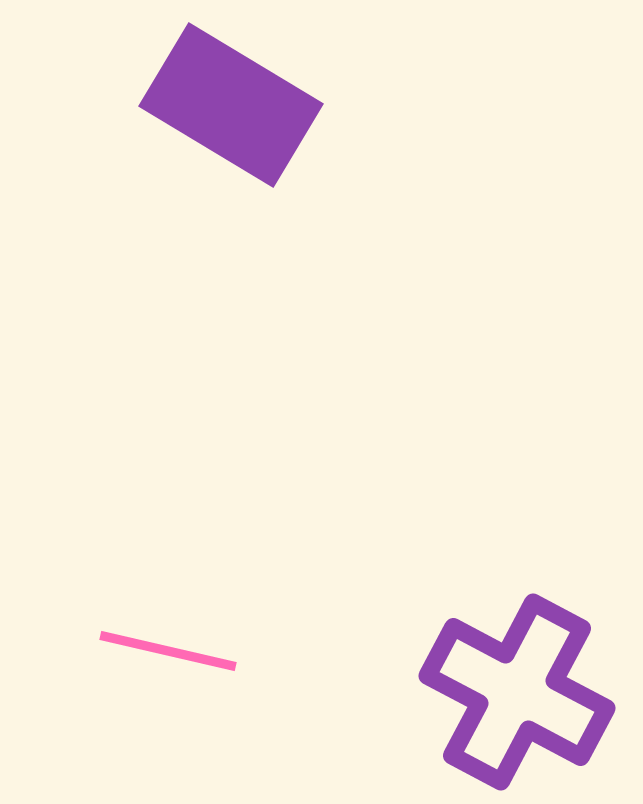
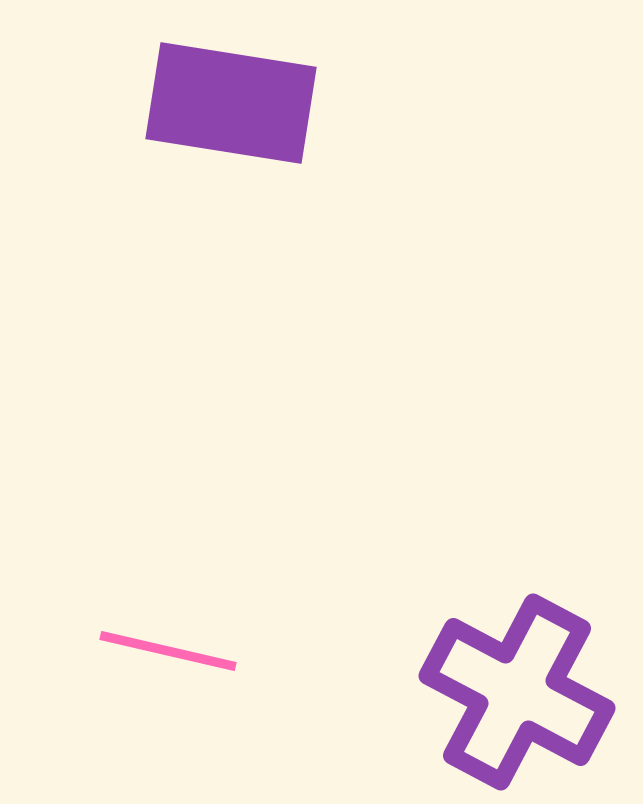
purple rectangle: moved 2 px up; rotated 22 degrees counterclockwise
